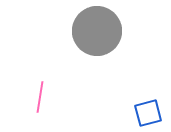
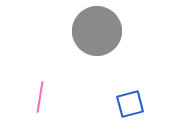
blue square: moved 18 px left, 9 px up
